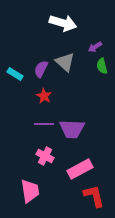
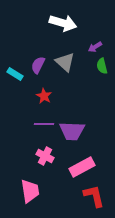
purple semicircle: moved 3 px left, 4 px up
purple trapezoid: moved 2 px down
pink rectangle: moved 2 px right, 2 px up
